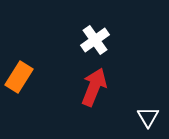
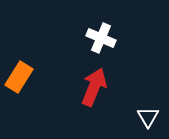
white cross: moved 6 px right, 2 px up; rotated 32 degrees counterclockwise
